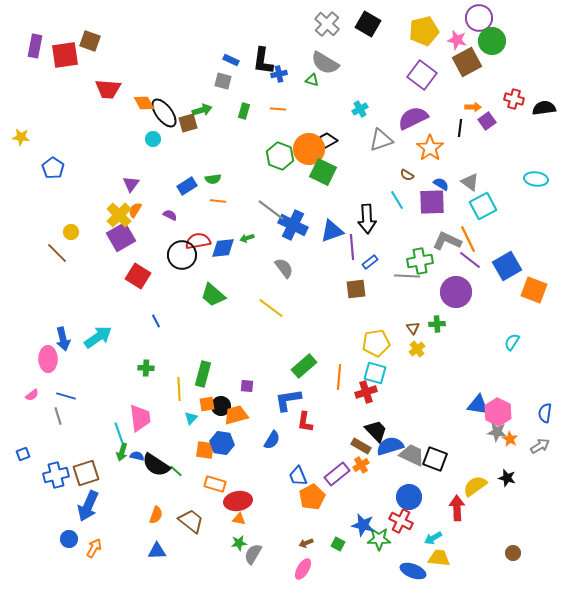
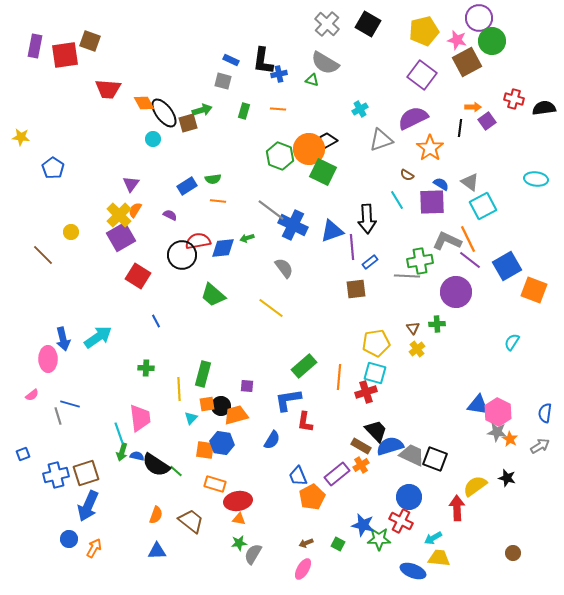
brown line at (57, 253): moved 14 px left, 2 px down
blue line at (66, 396): moved 4 px right, 8 px down
